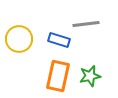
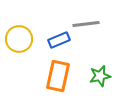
blue rectangle: rotated 40 degrees counterclockwise
green star: moved 10 px right
